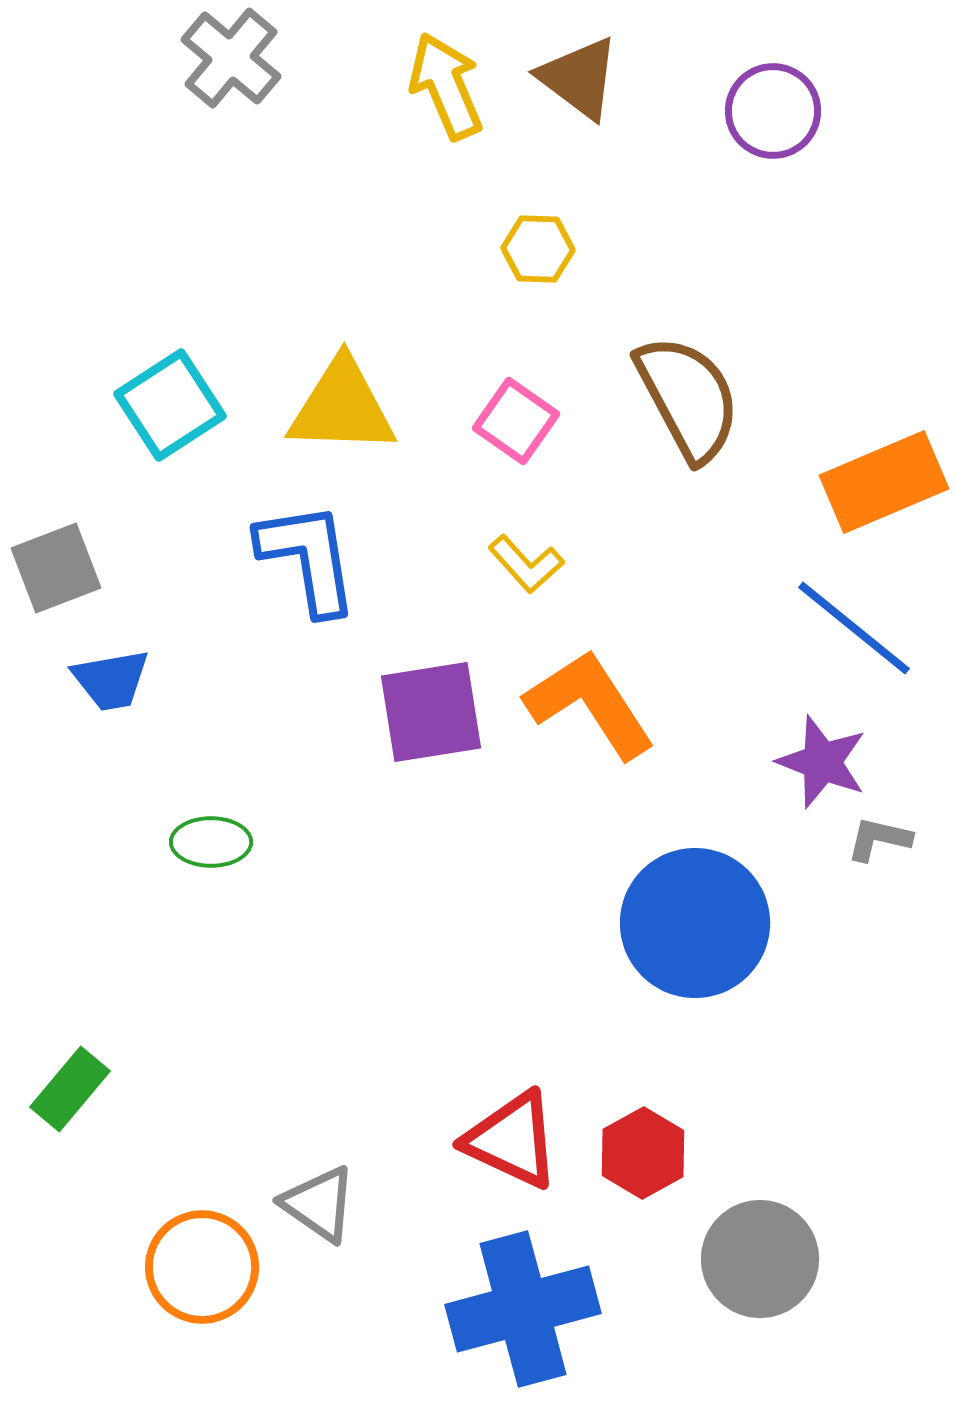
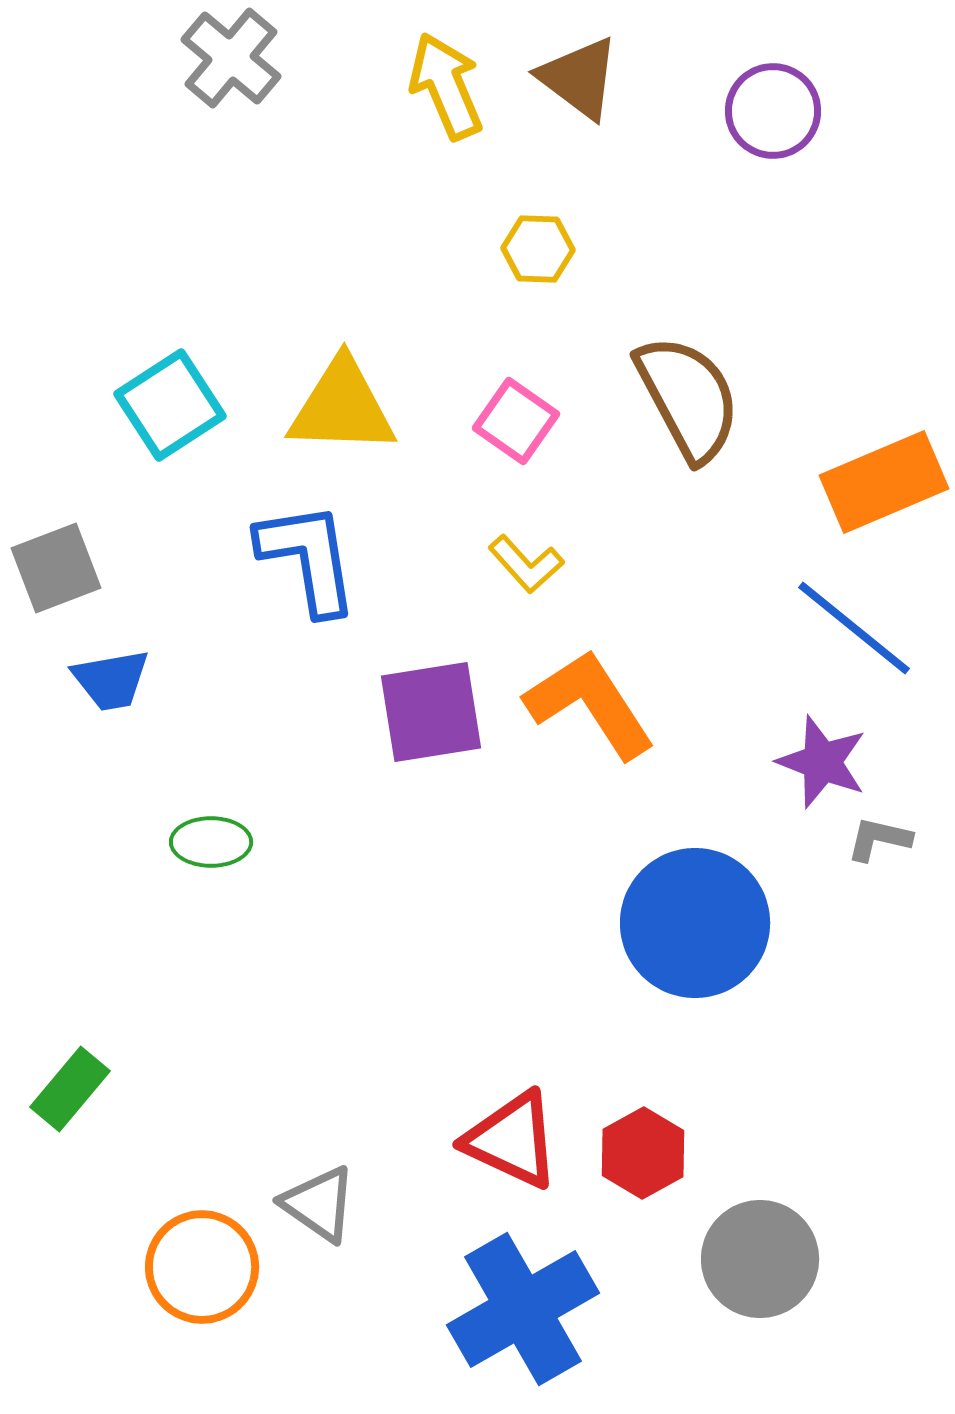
blue cross: rotated 15 degrees counterclockwise
